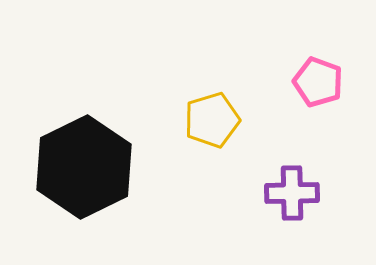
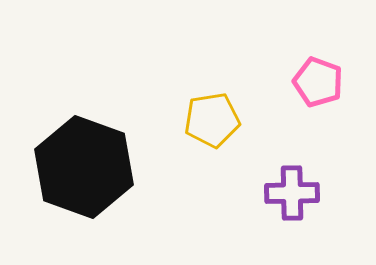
yellow pentagon: rotated 8 degrees clockwise
black hexagon: rotated 14 degrees counterclockwise
